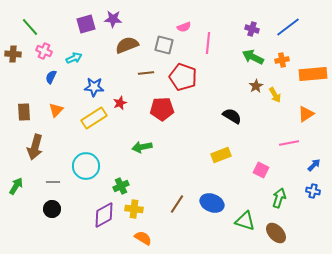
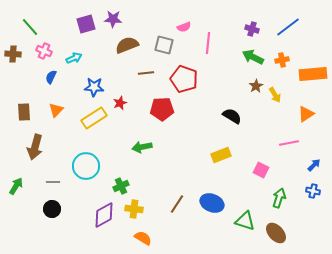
red pentagon at (183, 77): moved 1 px right, 2 px down
